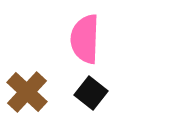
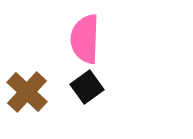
black square: moved 4 px left, 6 px up; rotated 16 degrees clockwise
